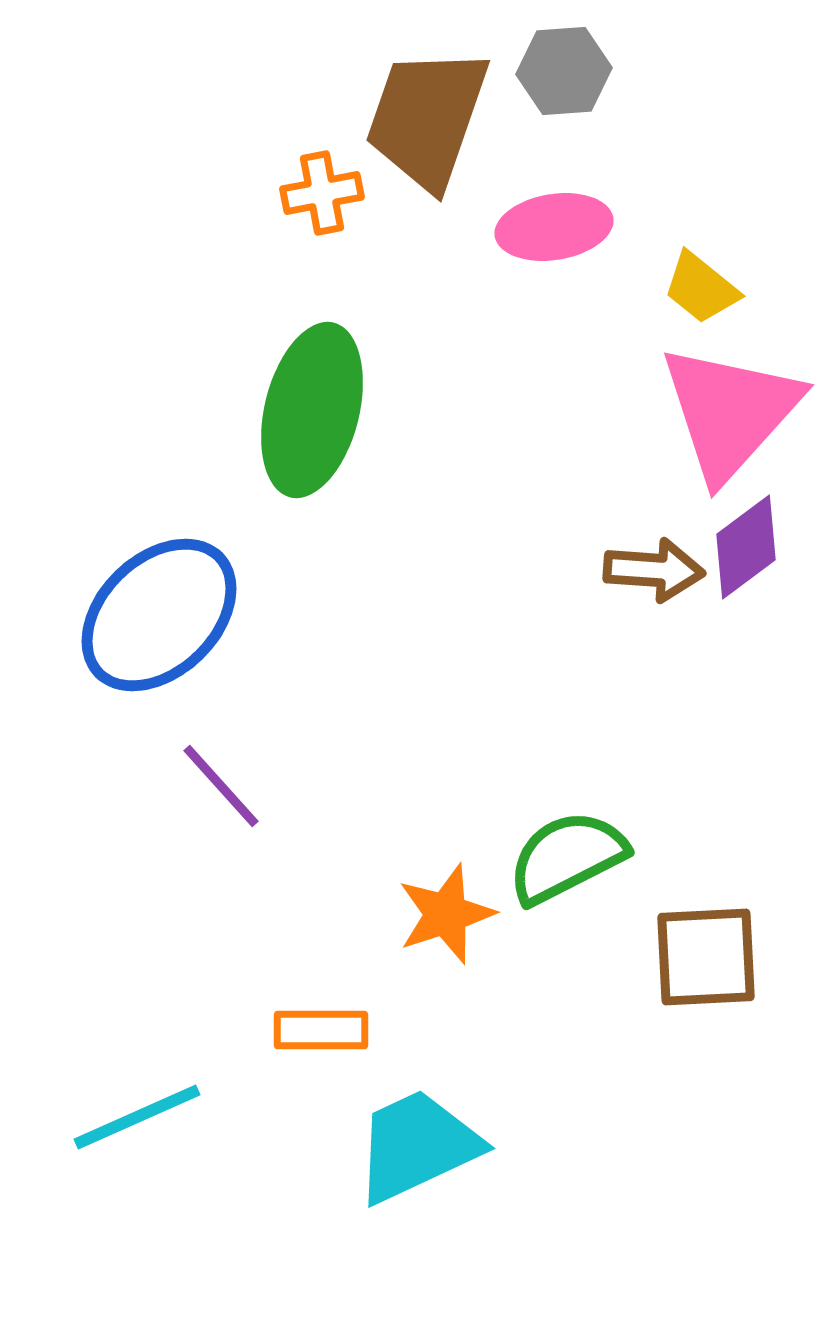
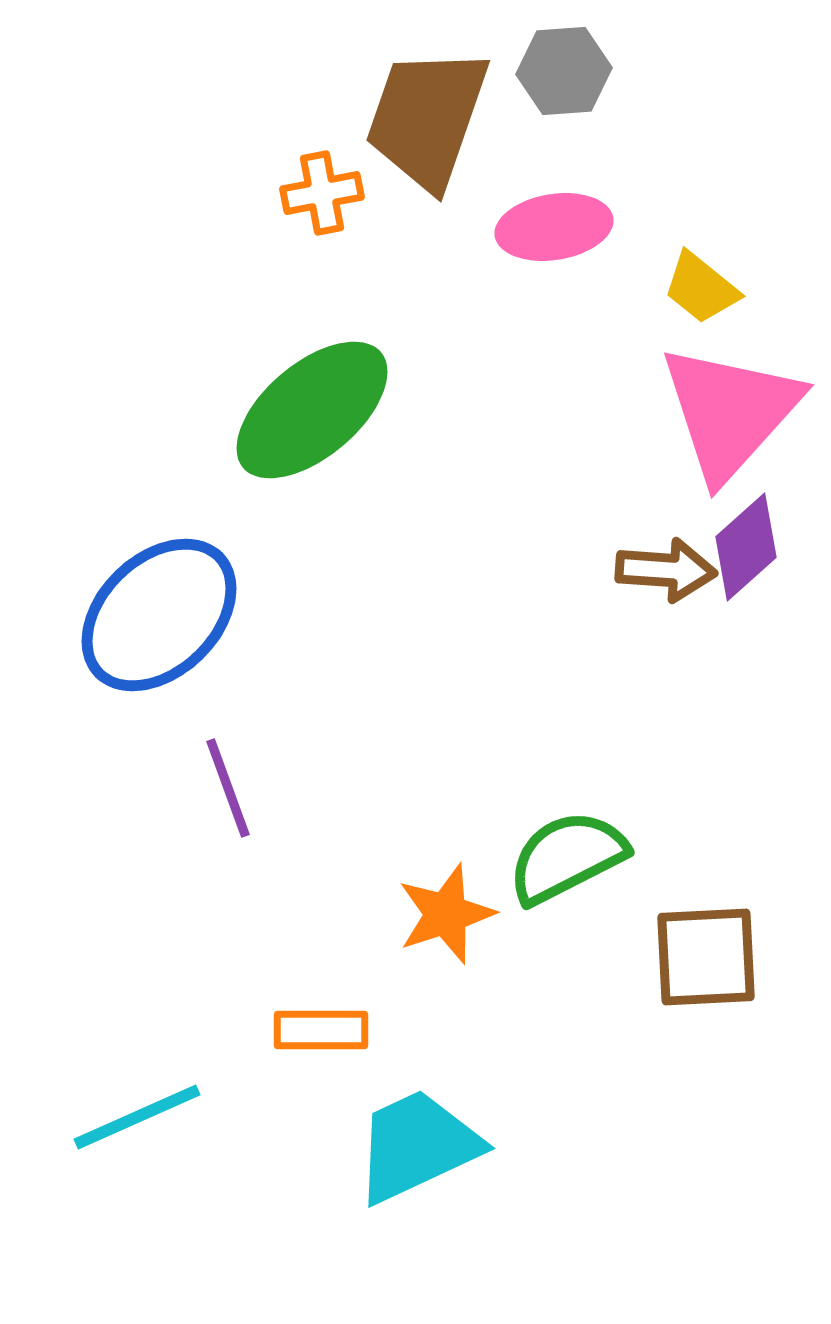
green ellipse: rotated 36 degrees clockwise
purple diamond: rotated 5 degrees counterclockwise
brown arrow: moved 12 px right
purple line: moved 7 px right, 2 px down; rotated 22 degrees clockwise
